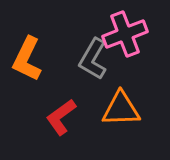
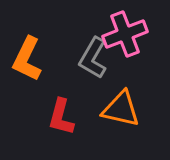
gray L-shape: moved 1 px up
orange triangle: rotated 15 degrees clockwise
red L-shape: rotated 39 degrees counterclockwise
